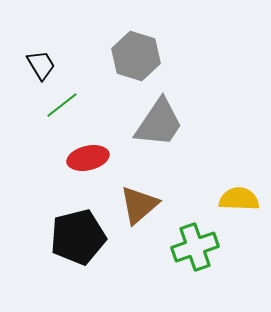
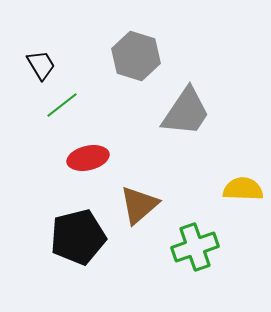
gray trapezoid: moved 27 px right, 11 px up
yellow semicircle: moved 4 px right, 10 px up
